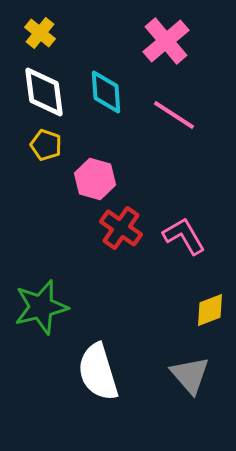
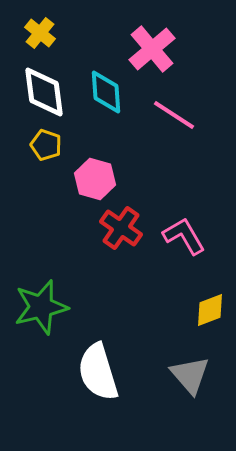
pink cross: moved 14 px left, 8 px down
